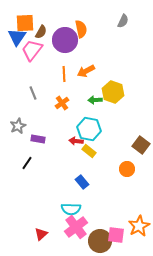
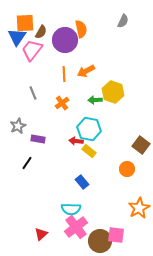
orange star: moved 18 px up
